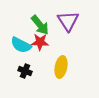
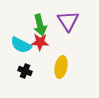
green arrow: rotated 25 degrees clockwise
